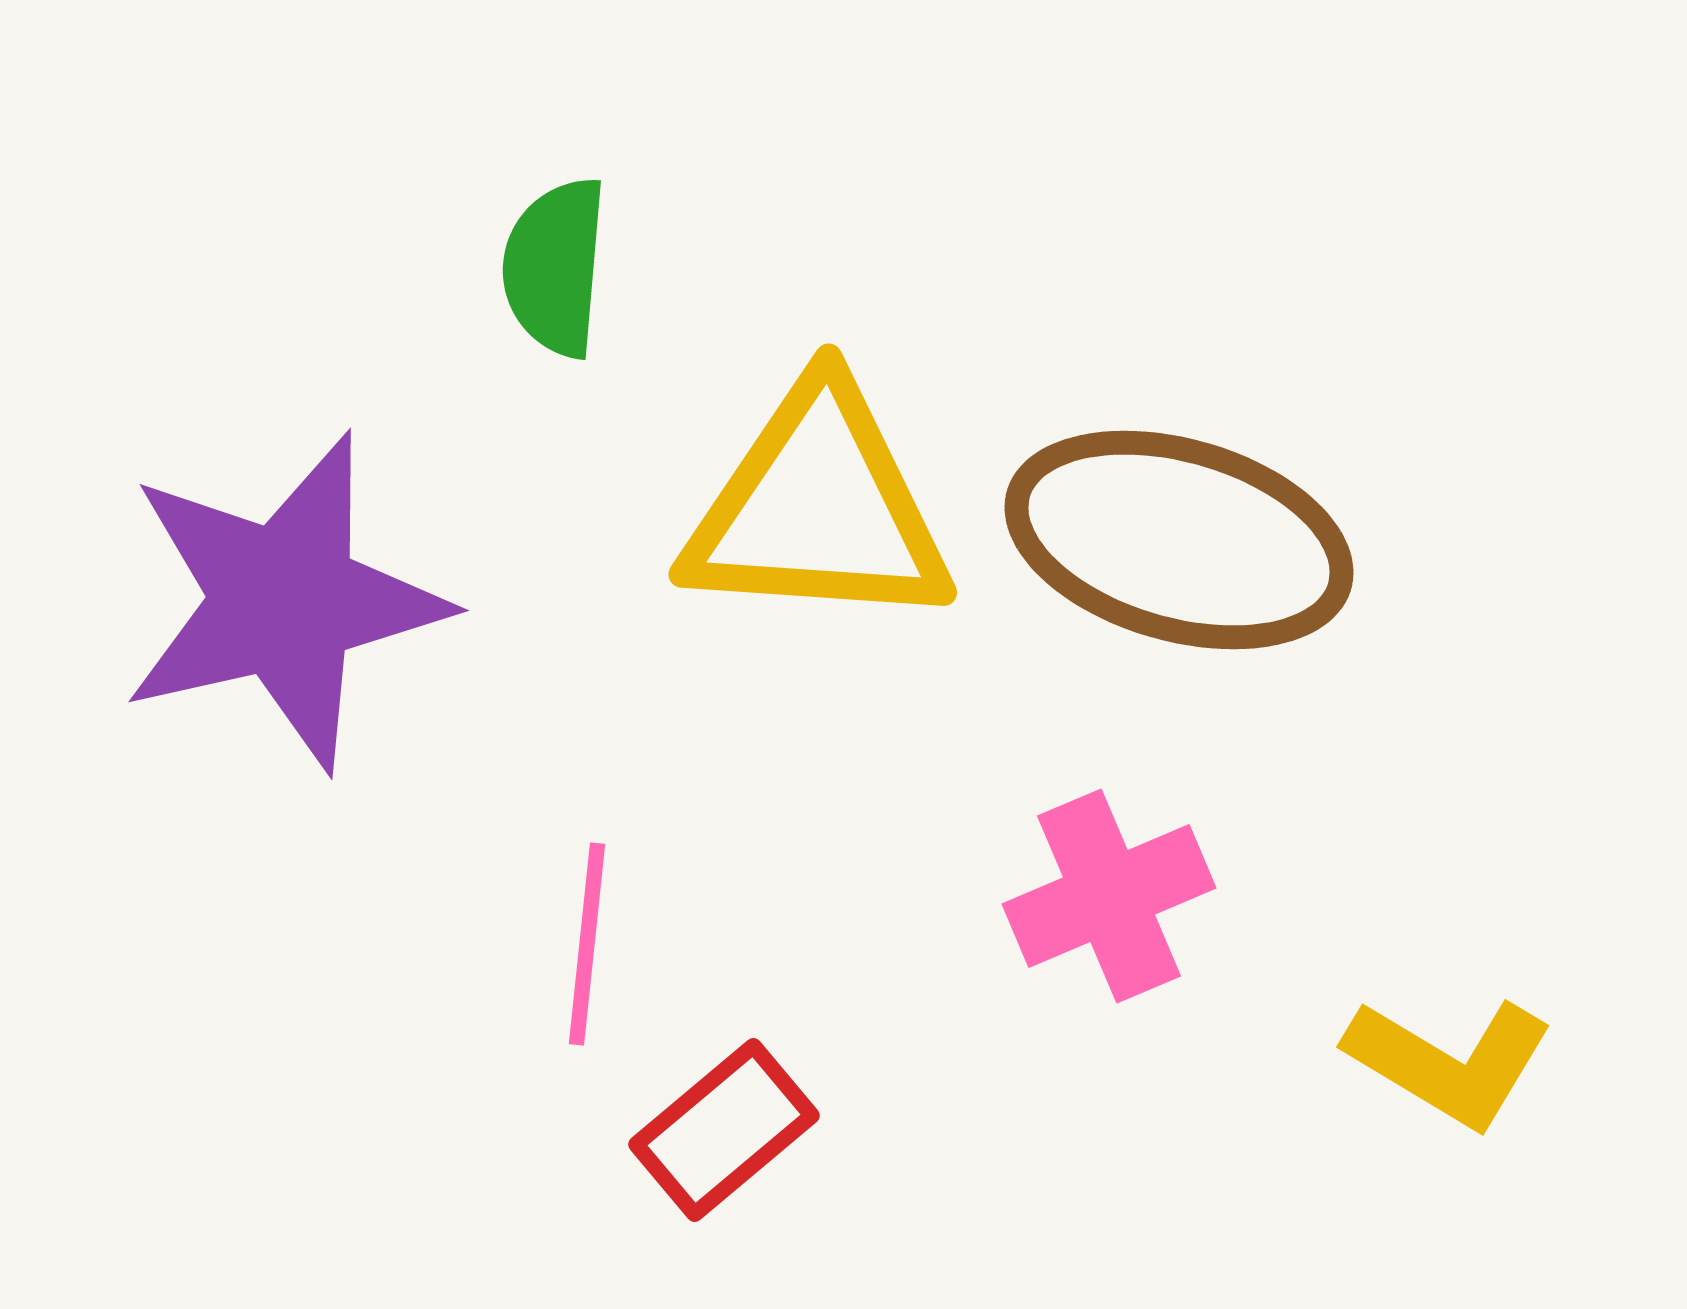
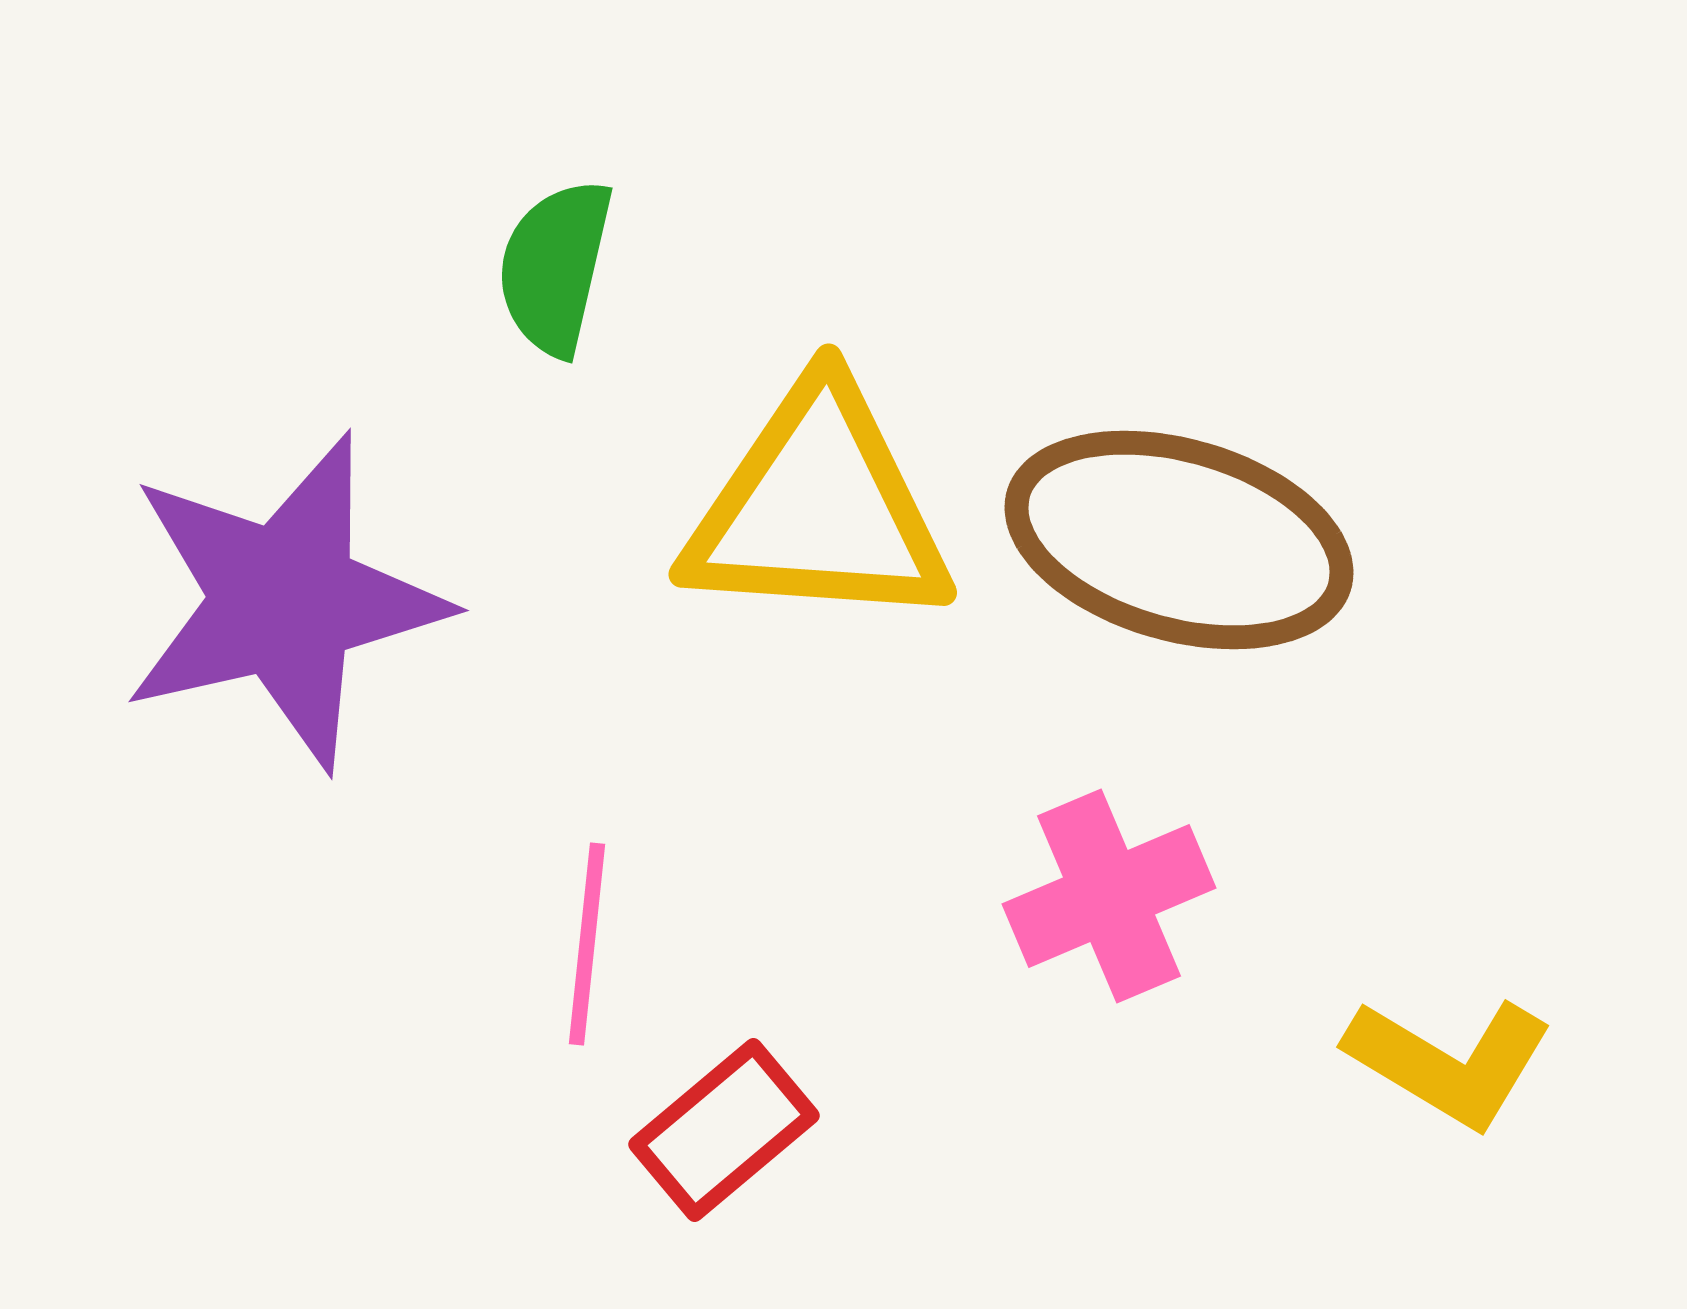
green semicircle: rotated 8 degrees clockwise
